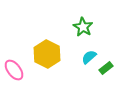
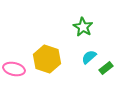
yellow hexagon: moved 5 px down; rotated 8 degrees counterclockwise
pink ellipse: moved 1 px up; rotated 40 degrees counterclockwise
